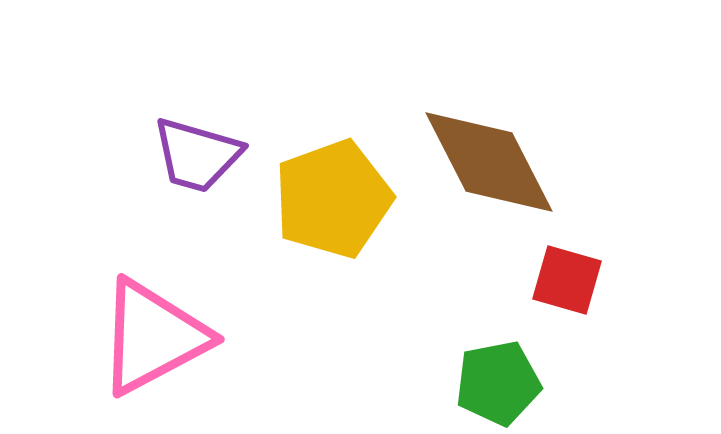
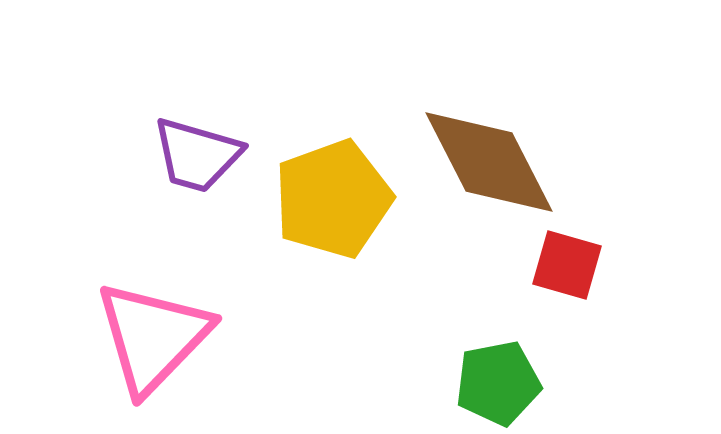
red square: moved 15 px up
pink triangle: rotated 18 degrees counterclockwise
